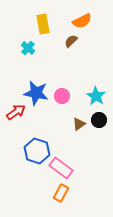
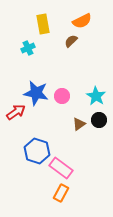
cyan cross: rotated 24 degrees clockwise
